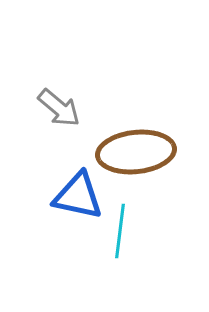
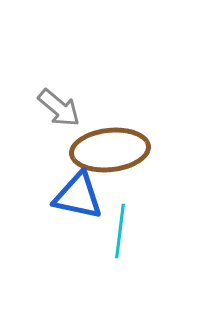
brown ellipse: moved 26 px left, 2 px up
